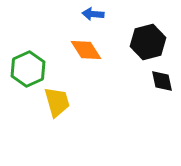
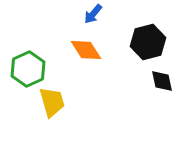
blue arrow: rotated 55 degrees counterclockwise
yellow trapezoid: moved 5 px left
